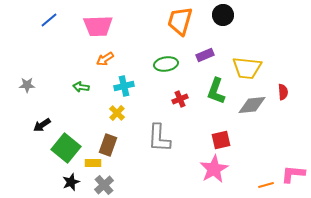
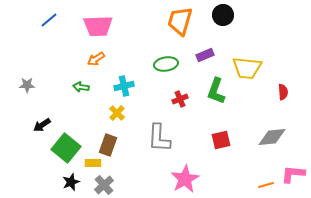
orange arrow: moved 9 px left
gray diamond: moved 20 px right, 32 px down
pink star: moved 29 px left, 10 px down
